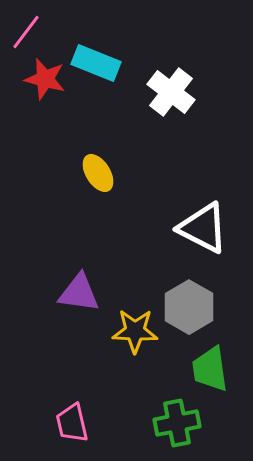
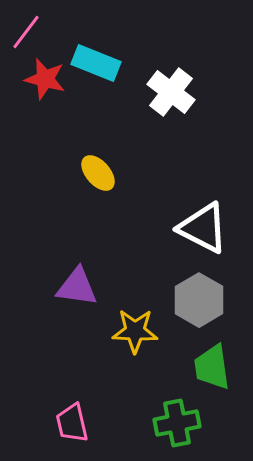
yellow ellipse: rotated 9 degrees counterclockwise
purple triangle: moved 2 px left, 6 px up
gray hexagon: moved 10 px right, 7 px up
green trapezoid: moved 2 px right, 2 px up
